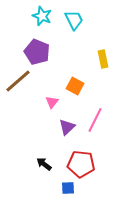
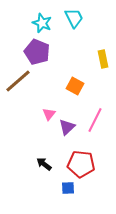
cyan star: moved 7 px down
cyan trapezoid: moved 2 px up
pink triangle: moved 3 px left, 12 px down
